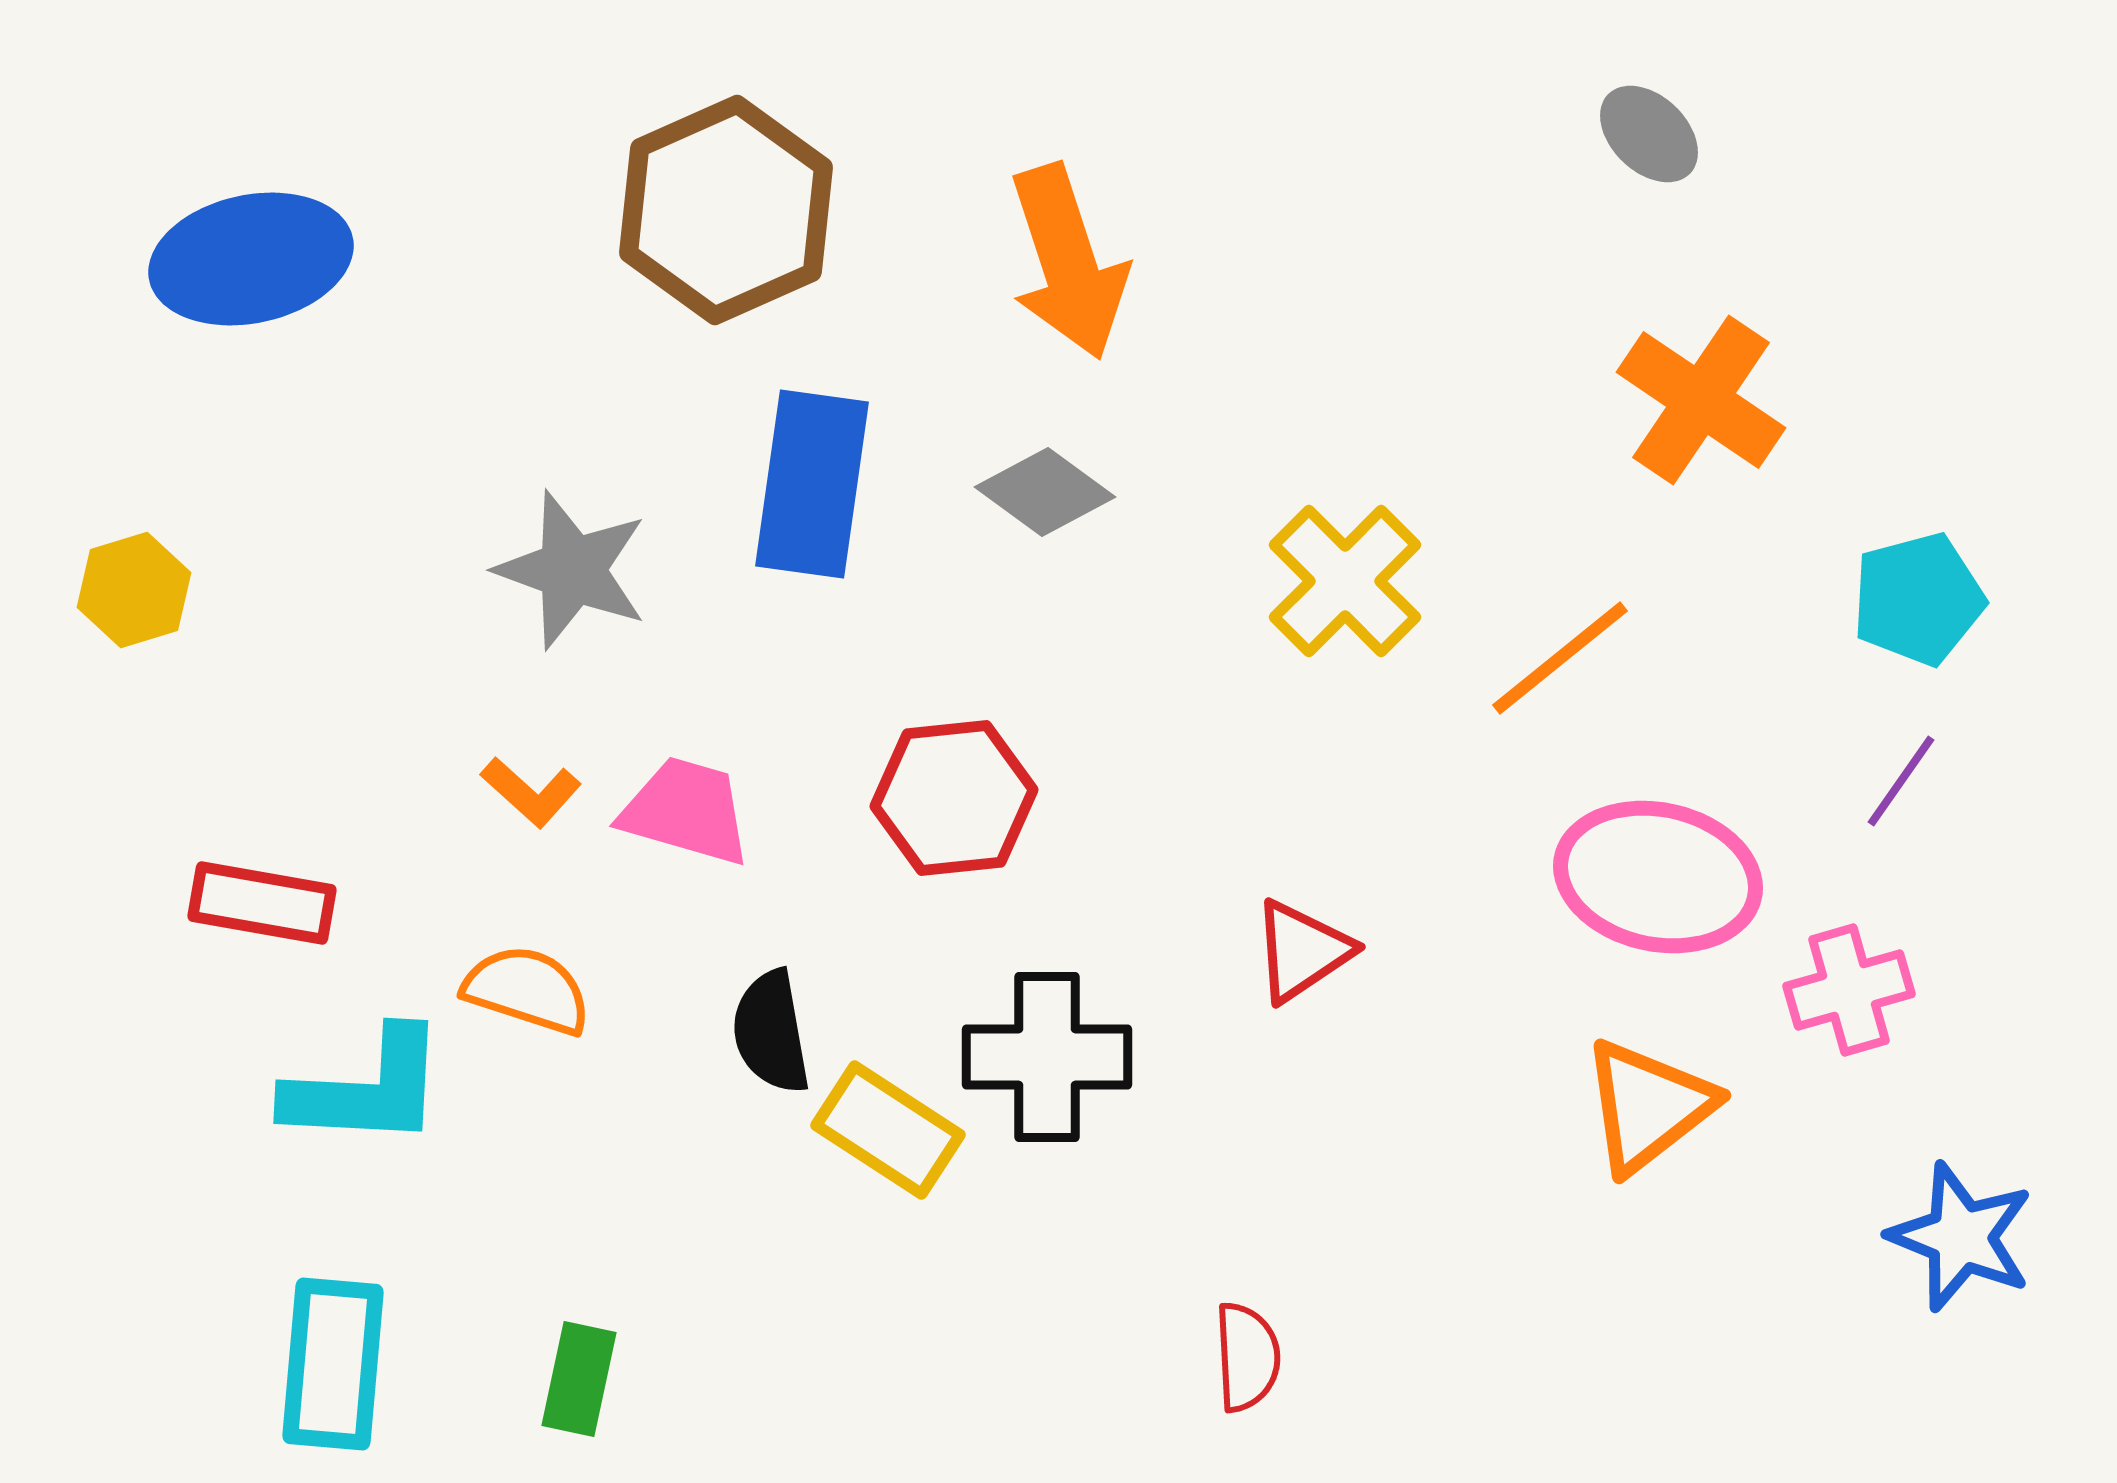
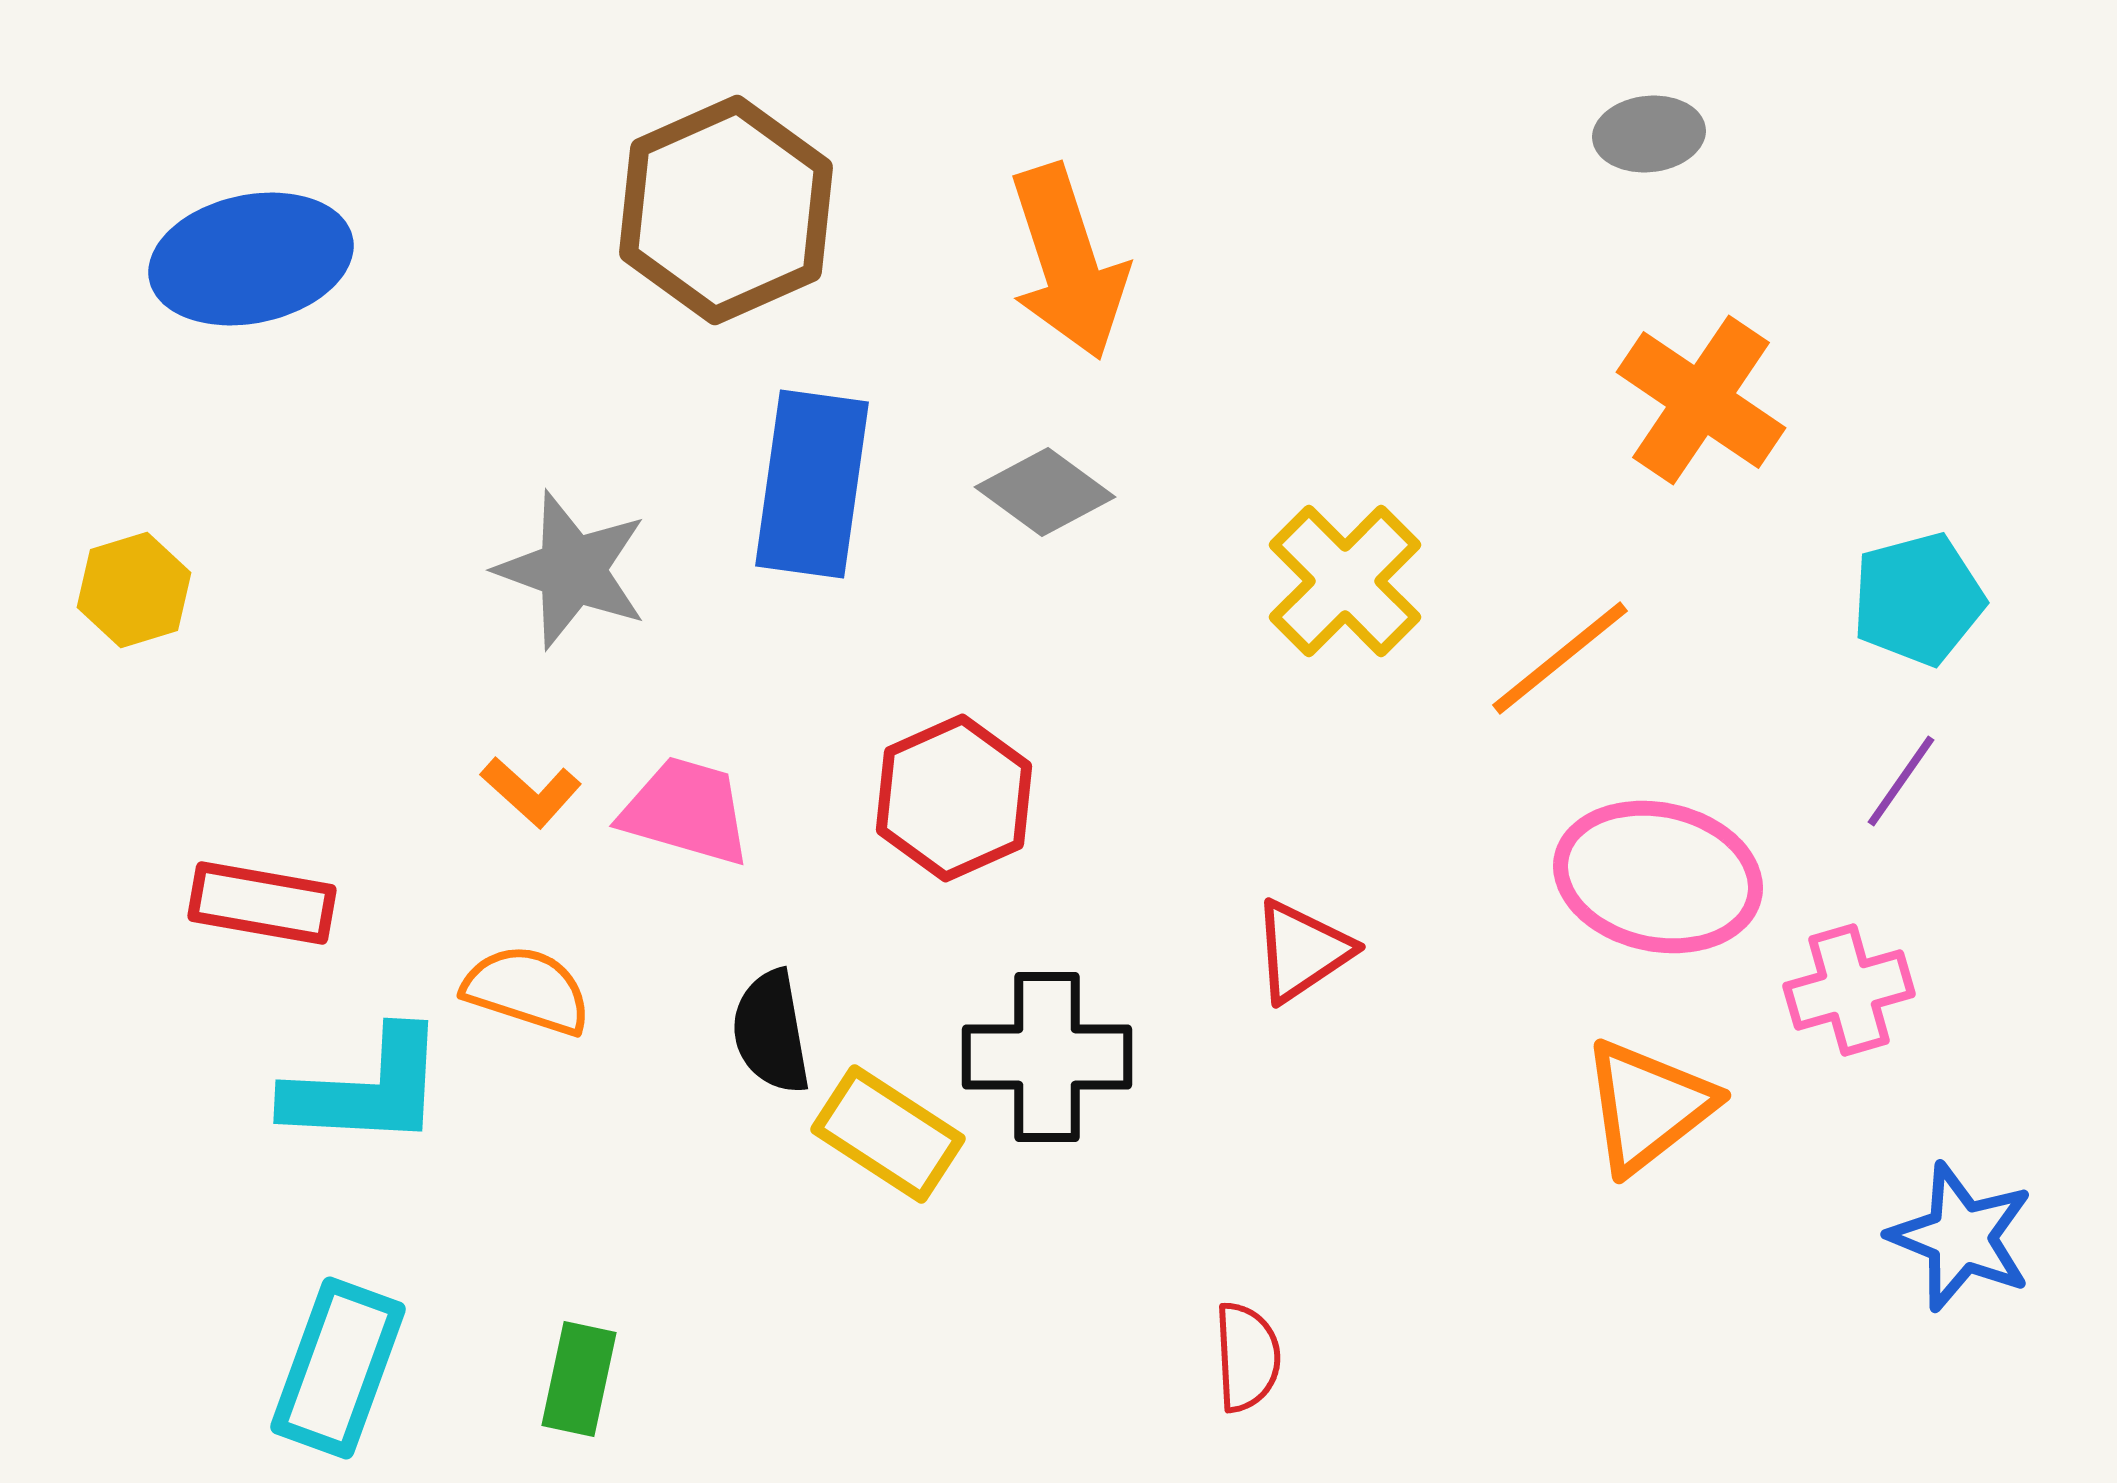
gray ellipse: rotated 50 degrees counterclockwise
red hexagon: rotated 18 degrees counterclockwise
yellow rectangle: moved 4 px down
cyan rectangle: moved 5 px right, 4 px down; rotated 15 degrees clockwise
